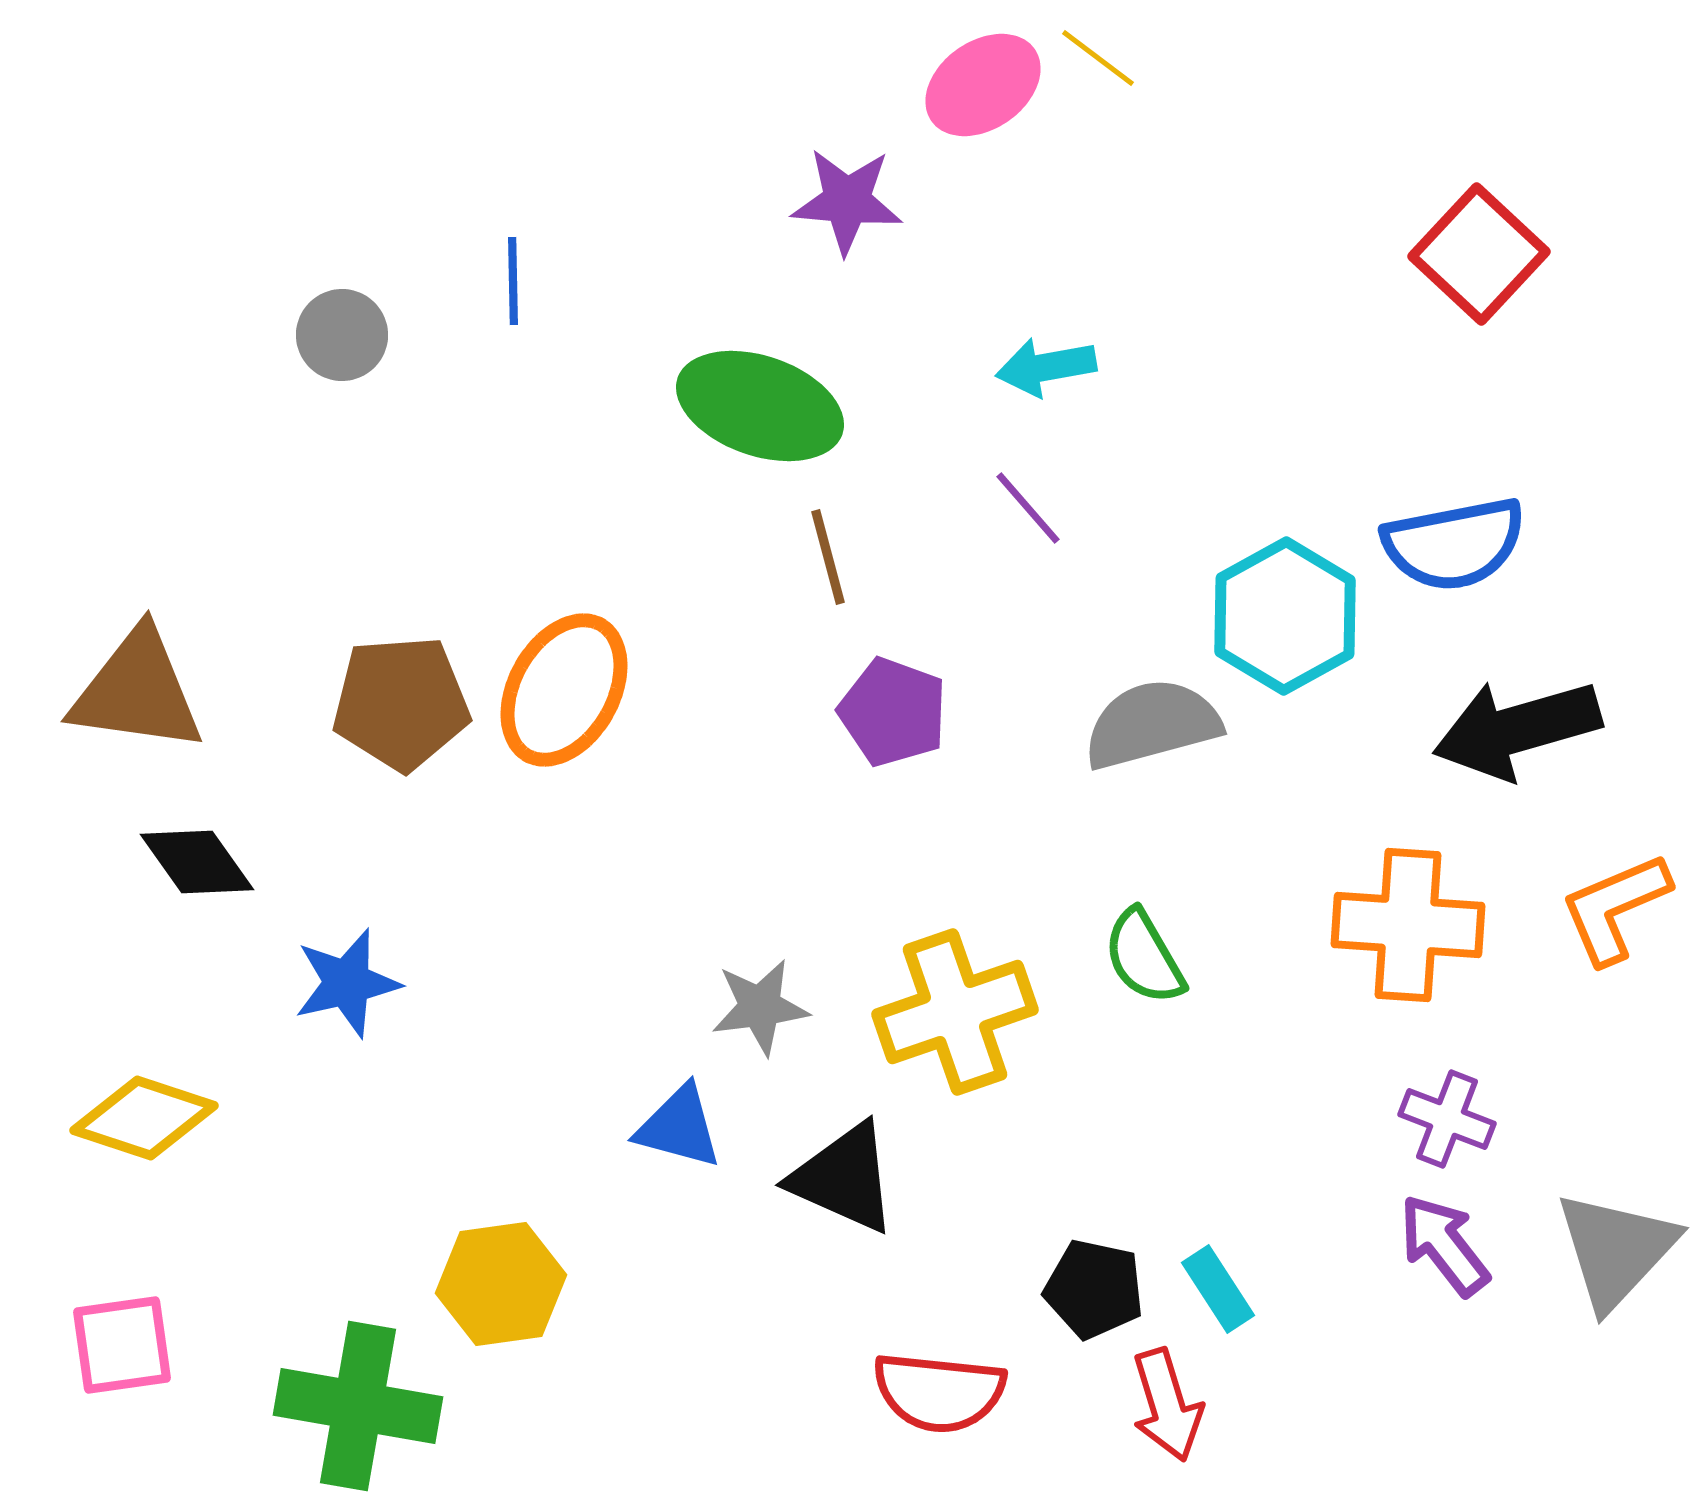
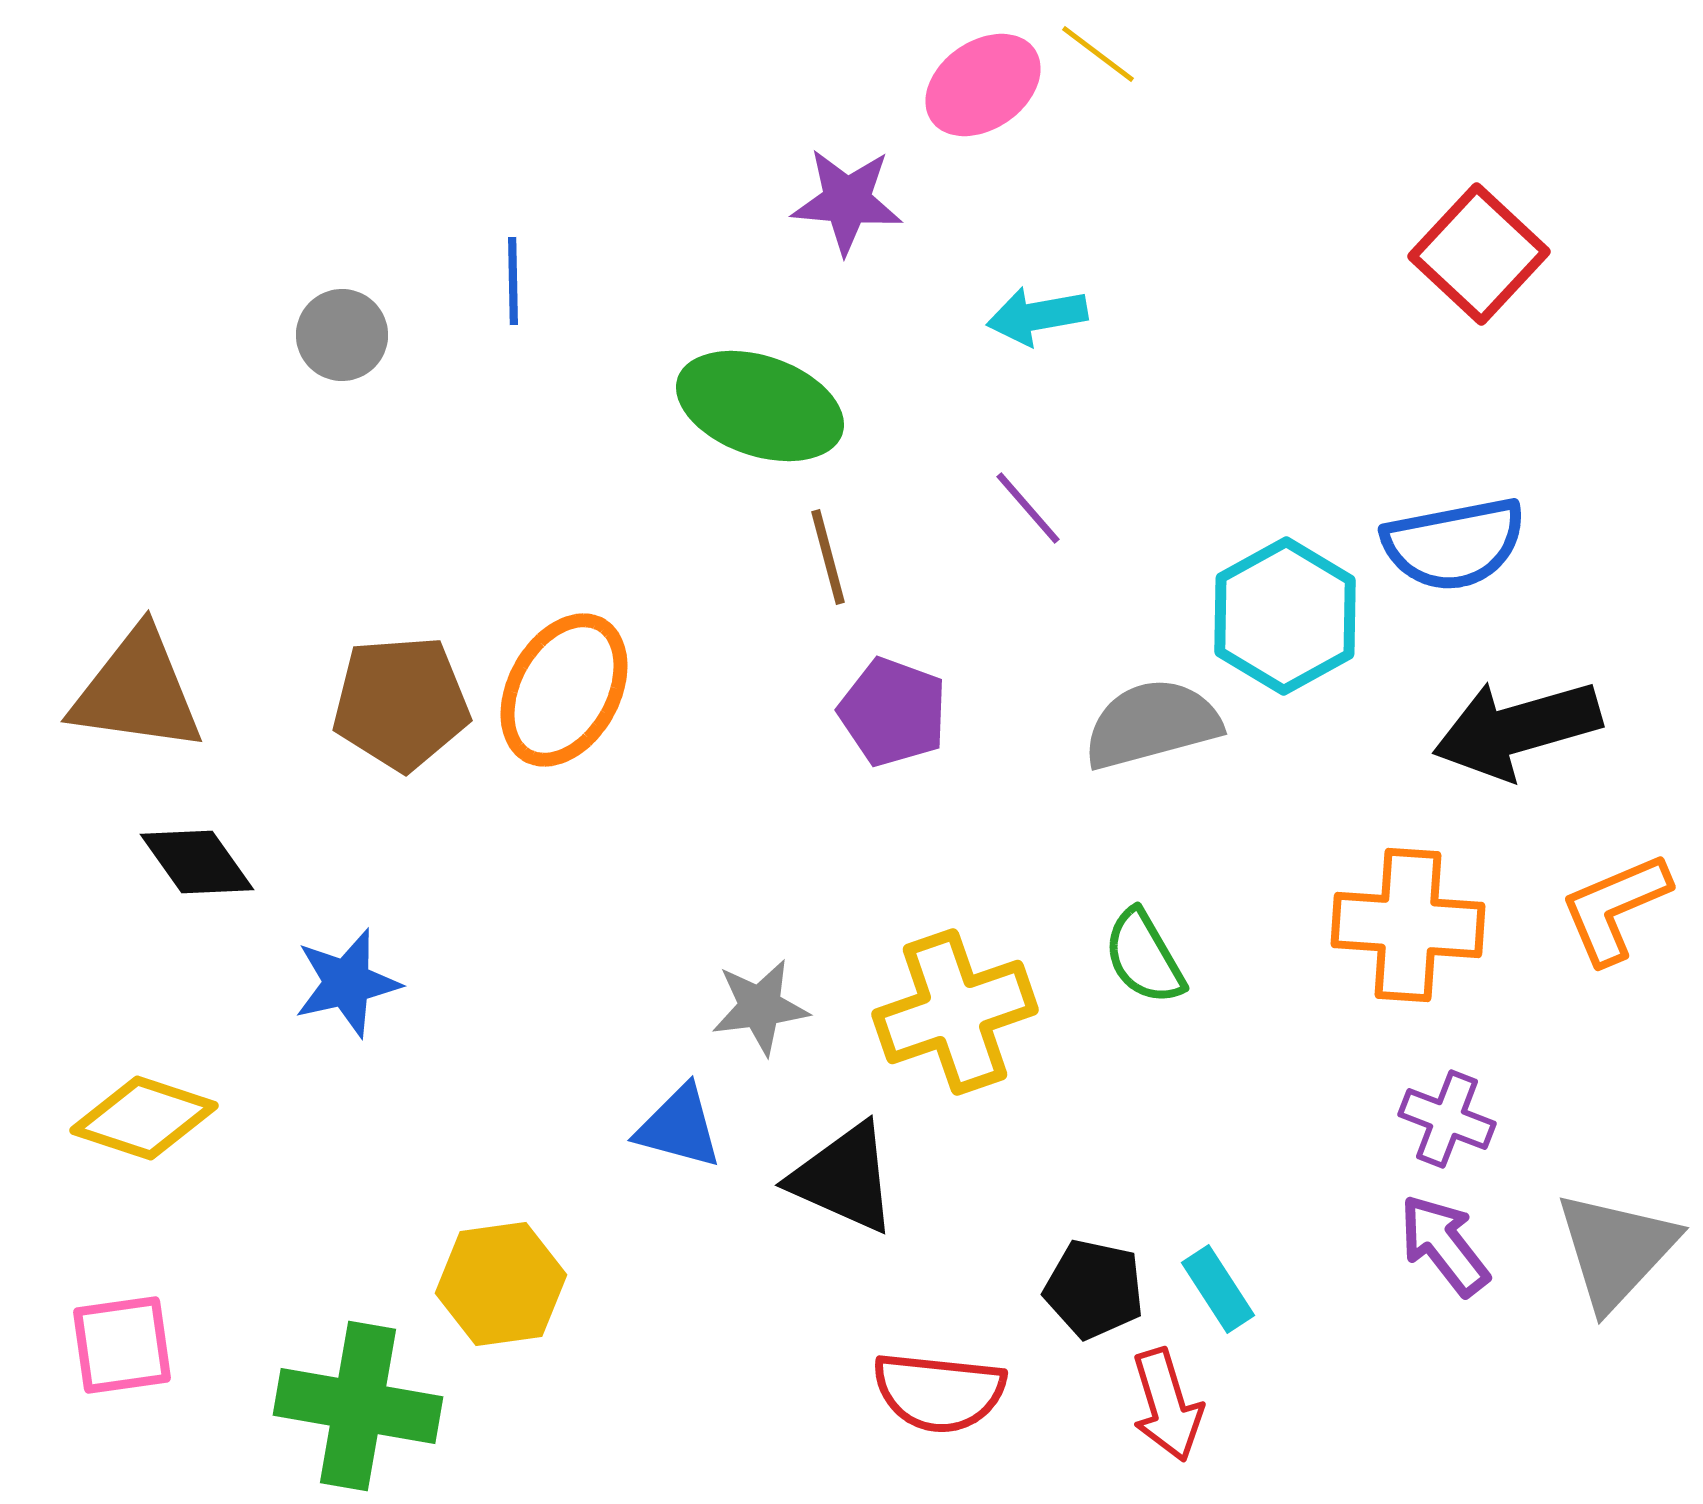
yellow line: moved 4 px up
cyan arrow: moved 9 px left, 51 px up
